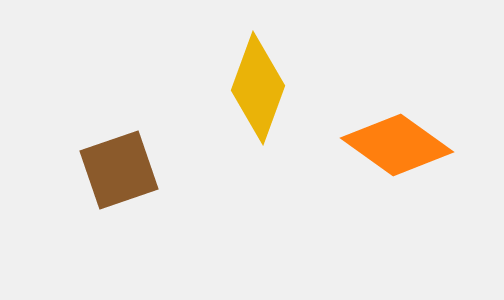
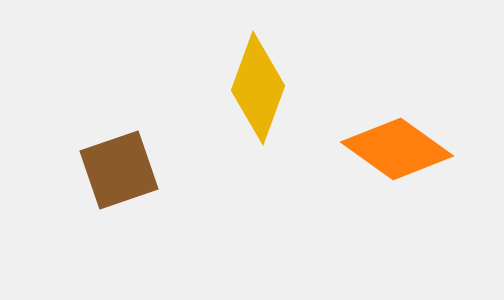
orange diamond: moved 4 px down
